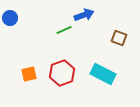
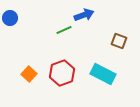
brown square: moved 3 px down
orange square: rotated 35 degrees counterclockwise
